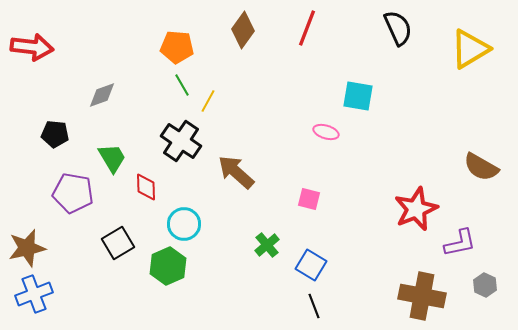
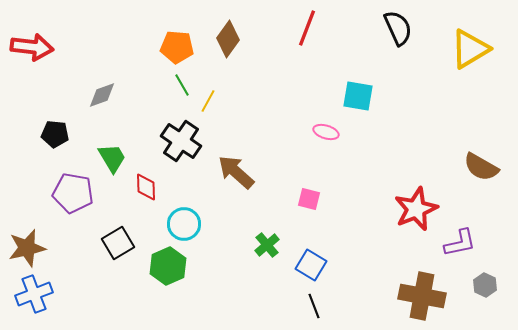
brown diamond: moved 15 px left, 9 px down
